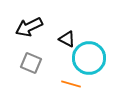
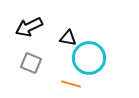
black triangle: moved 1 px right, 1 px up; rotated 18 degrees counterclockwise
